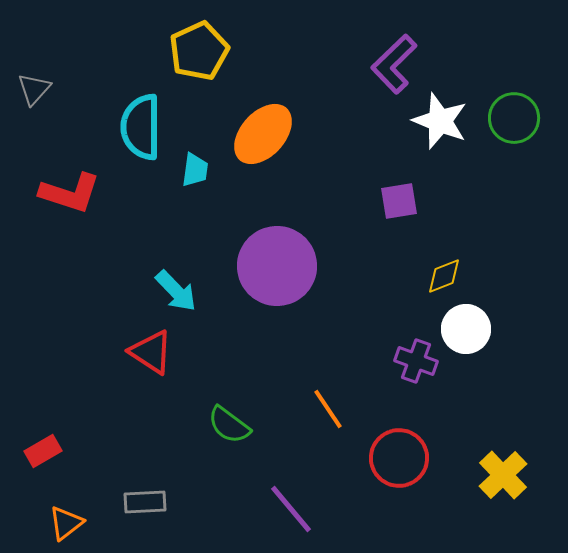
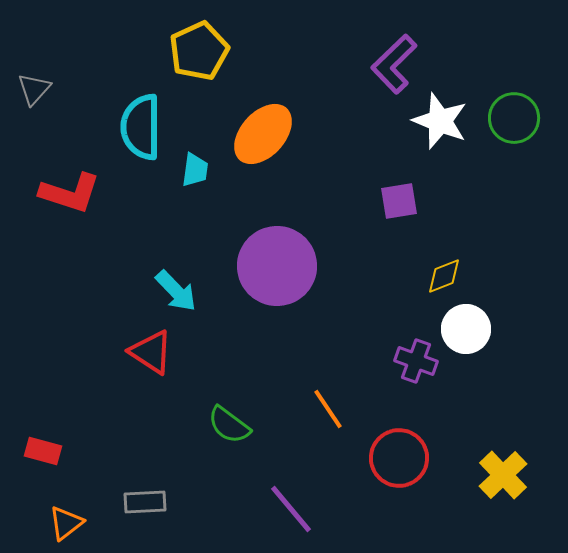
red rectangle: rotated 45 degrees clockwise
